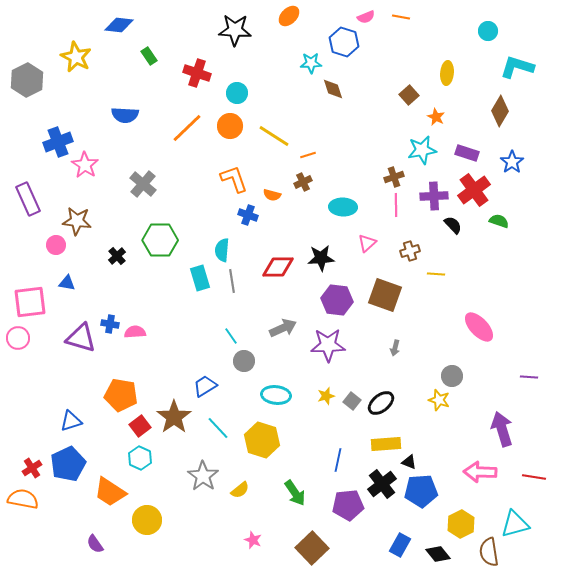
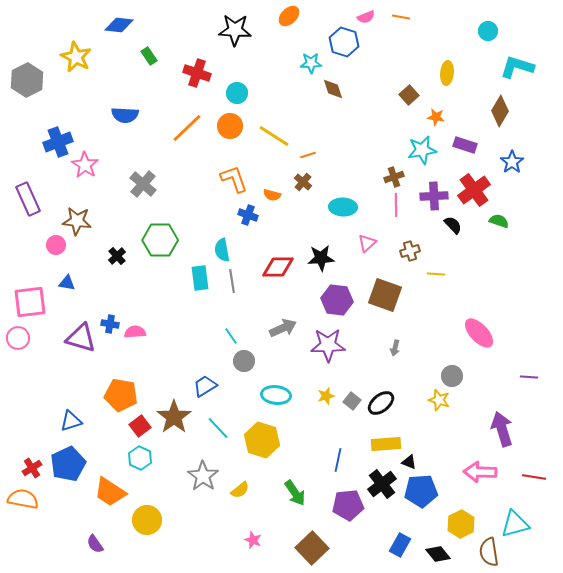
orange star at (436, 117): rotated 18 degrees counterclockwise
purple rectangle at (467, 153): moved 2 px left, 8 px up
brown cross at (303, 182): rotated 24 degrees counterclockwise
cyan semicircle at (222, 250): rotated 15 degrees counterclockwise
cyan rectangle at (200, 278): rotated 10 degrees clockwise
pink ellipse at (479, 327): moved 6 px down
